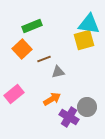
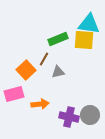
green rectangle: moved 26 px right, 13 px down
yellow square: rotated 20 degrees clockwise
orange square: moved 4 px right, 21 px down
brown line: rotated 40 degrees counterclockwise
pink rectangle: rotated 24 degrees clockwise
orange arrow: moved 12 px left, 5 px down; rotated 24 degrees clockwise
gray circle: moved 3 px right, 8 px down
purple cross: rotated 18 degrees counterclockwise
